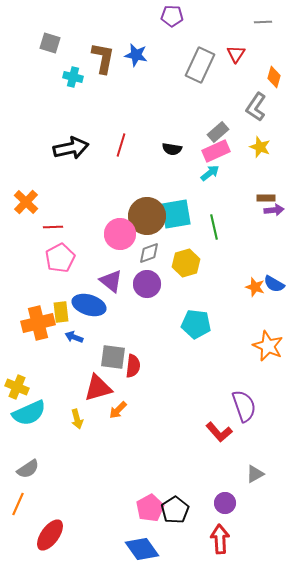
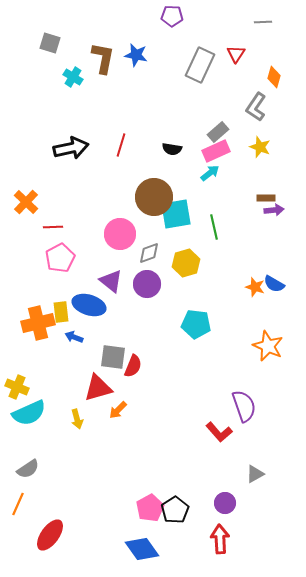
cyan cross at (73, 77): rotated 18 degrees clockwise
brown circle at (147, 216): moved 7 px right, 19 px up
red semicircle at (133, 366): rotated 15 degrees clockwise
